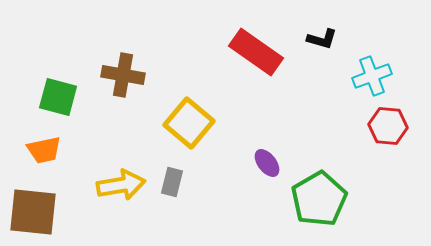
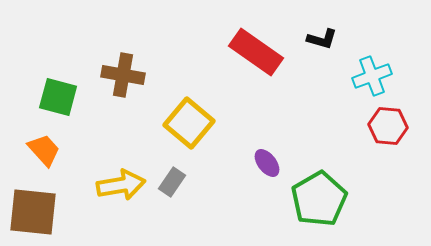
orange trapezoid: rotated 120 degrees counterclockwise
gray rectangle: rotated 20 degrees clockwise
